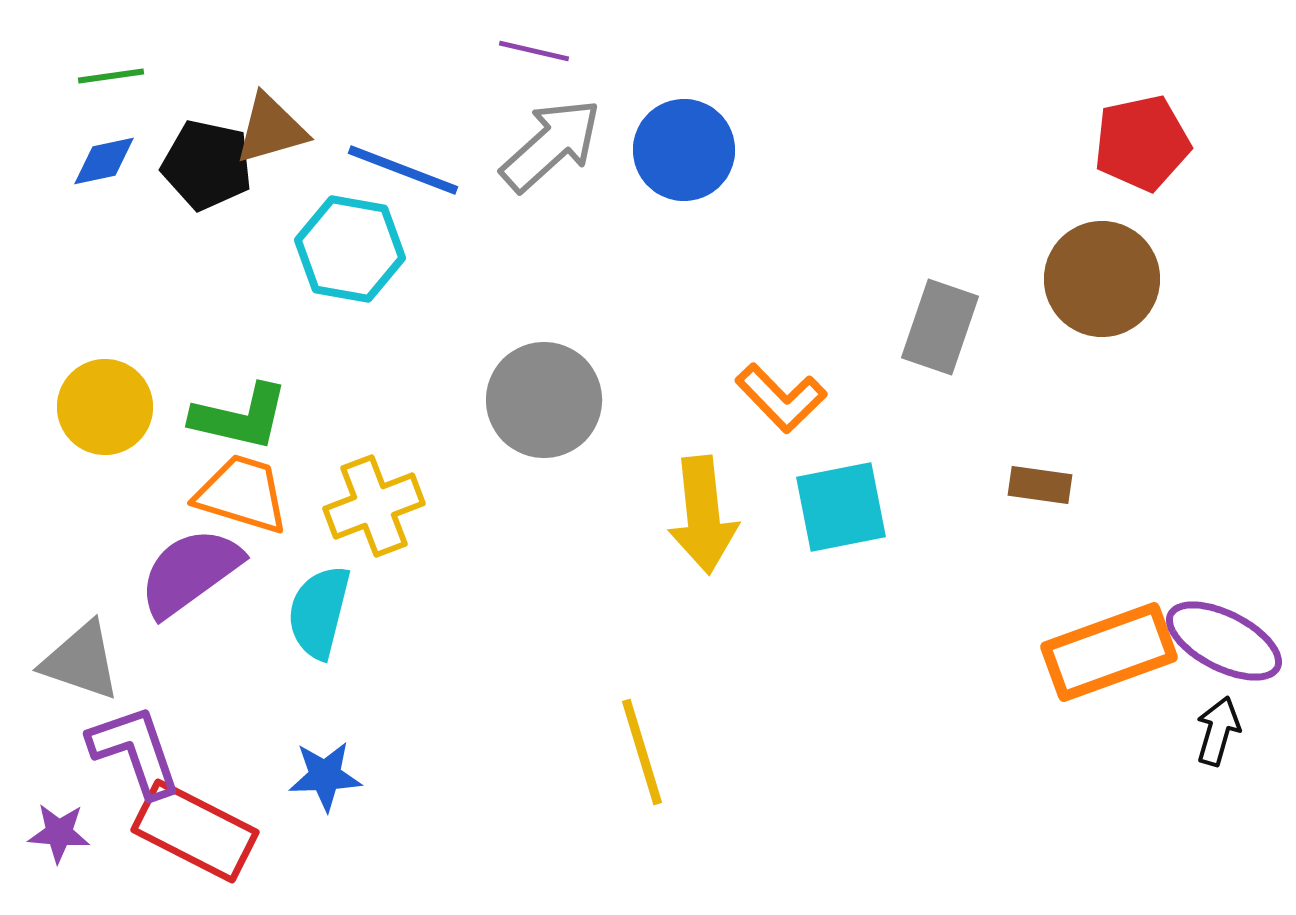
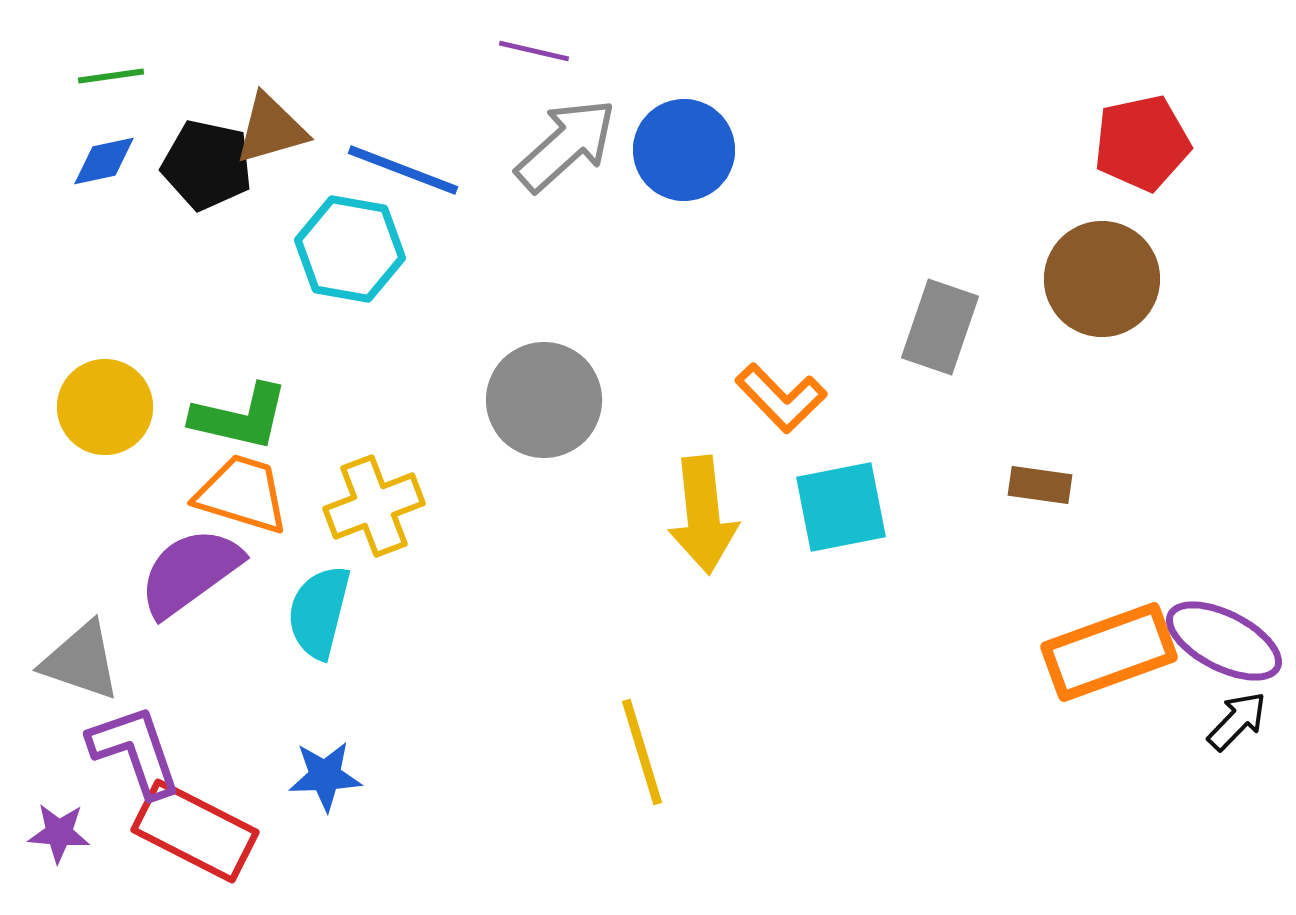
gray arrow: moved 15 px right
black arrow: moved 19 px right, 10 px up; rotated 28 degrees clockwise
